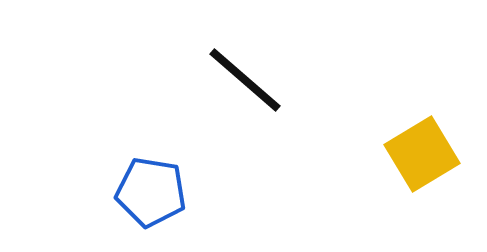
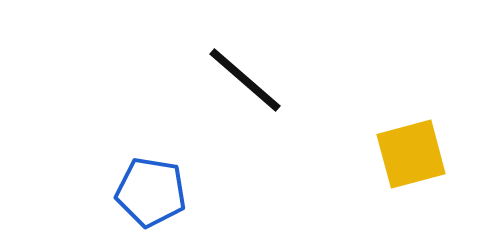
yellow square: moved 11 px left; rotated 16 degrees clockwise
